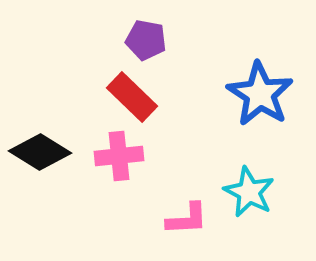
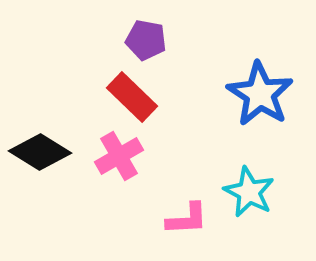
pink cross: rotated 24 degrees counterclockwise
